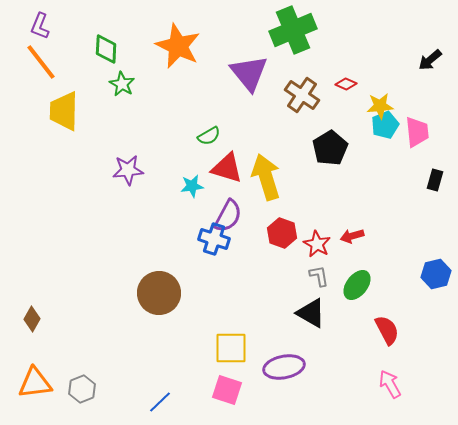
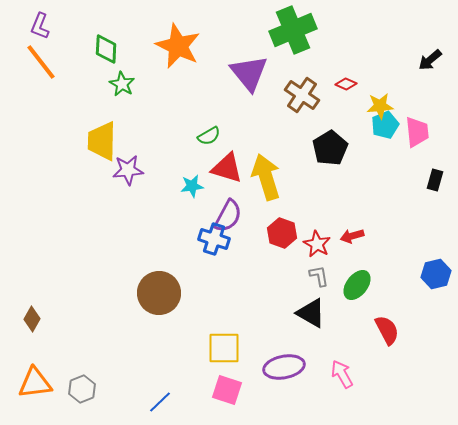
yellow trapezoid: moved 38 px right, 30 px down
yellow square: moved 7 px left
pink arrow: moved 48 px left, 10 px up
